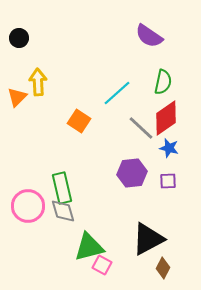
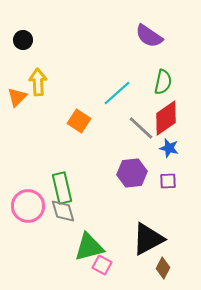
black circle: moved 4 px right, 2 px down
